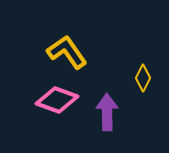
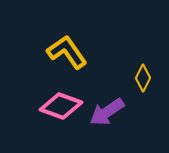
pink diamond: moved 4 px right, 6 px down
purple arrow: rotated 123 degrees counterclockwise
